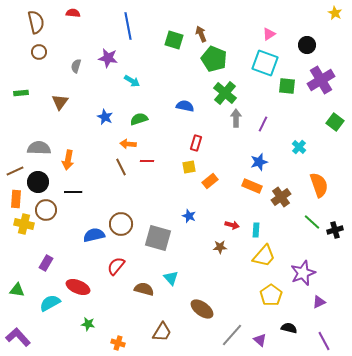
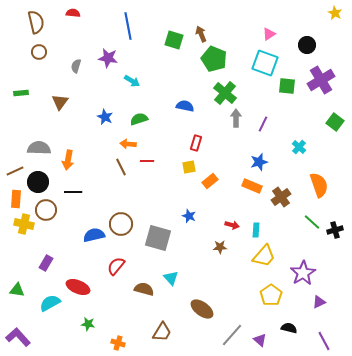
purple star at (303, 273): rotated 10 degrees counterclockwise
